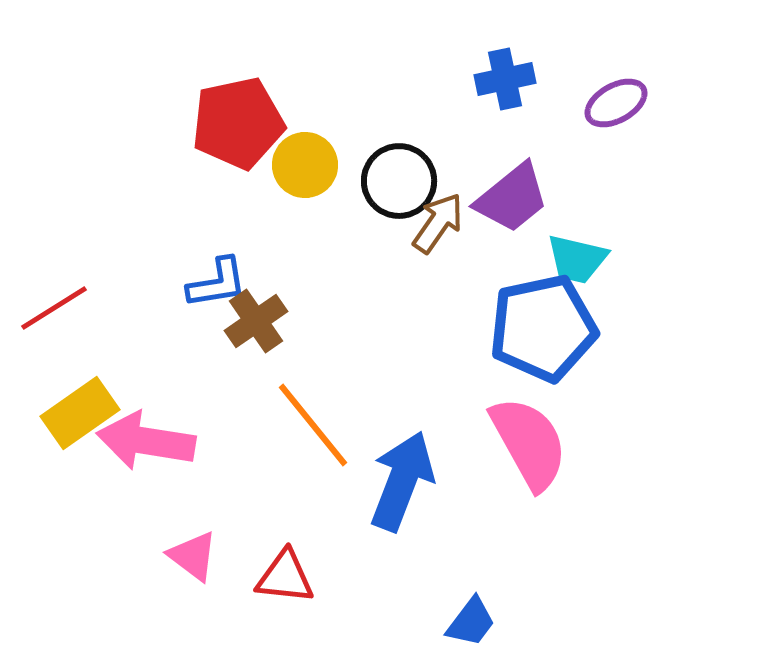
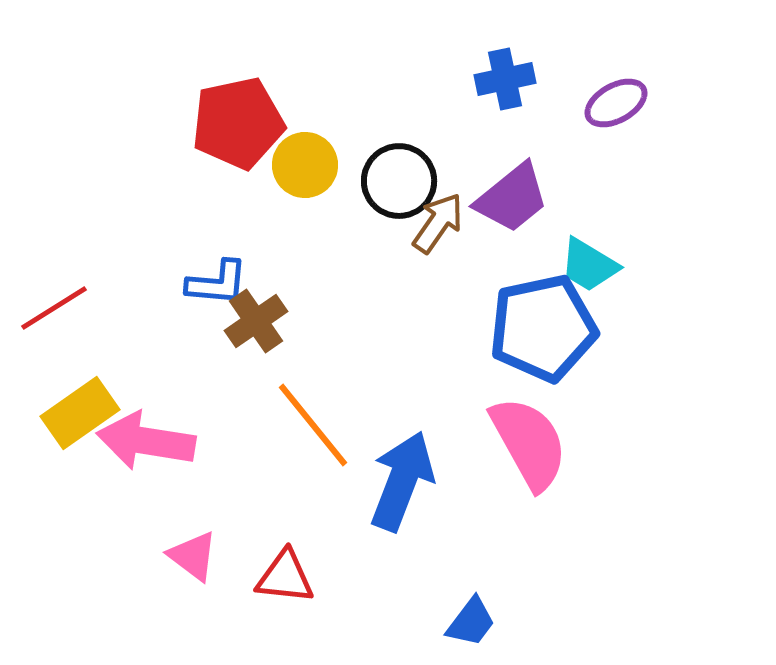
cyan trapezoid: moved 12 px right, 6 px down; rotated 18 degrees clockwise
blue L-shape: rotated 14 degrees clockwise
